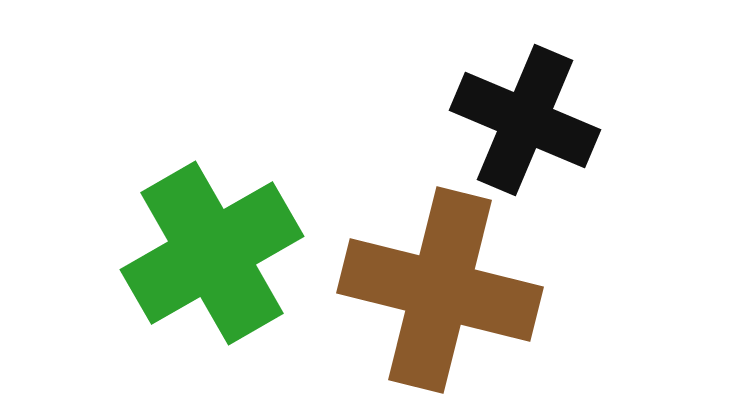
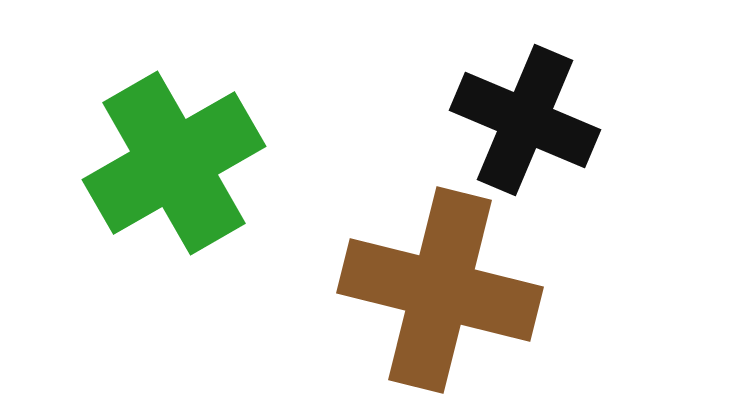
green cross: moved 38 px left, 90 px up
